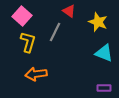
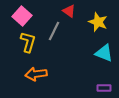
gray line: moved 1 px left, 1 px up
